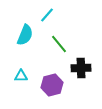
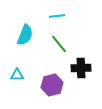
cyan line: moved 10 px right, 1 px down; rotated 42 degrees clockwise
cyan triangle: moved 4 px left, 1 px up
